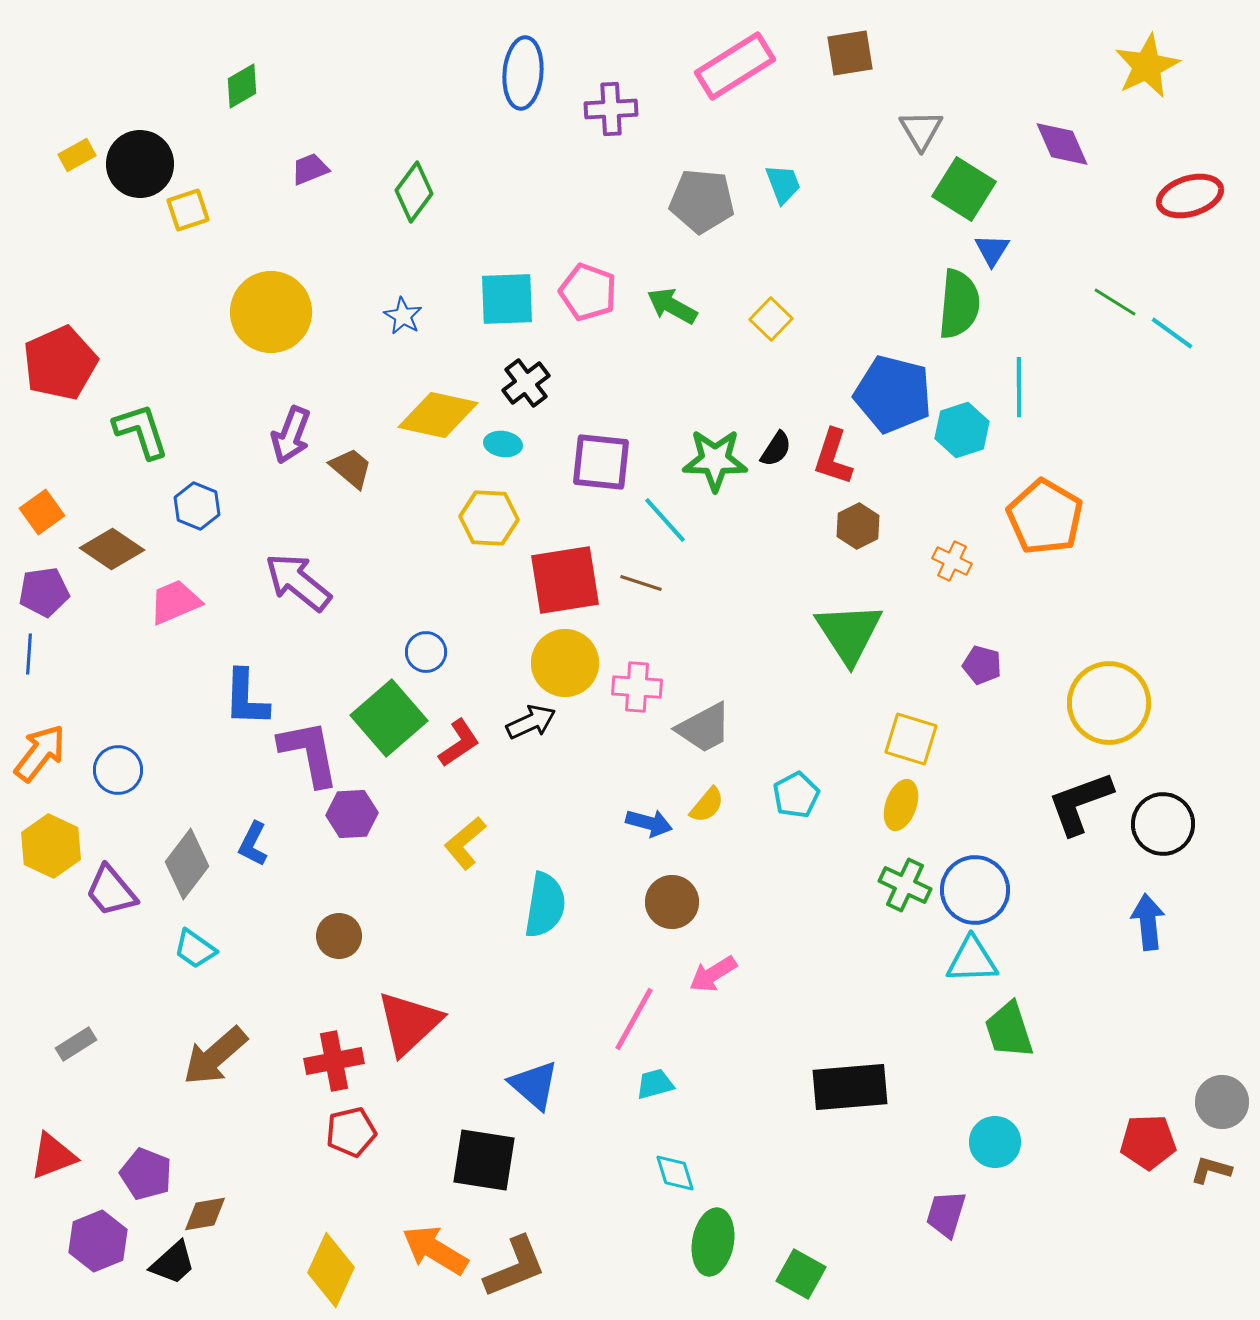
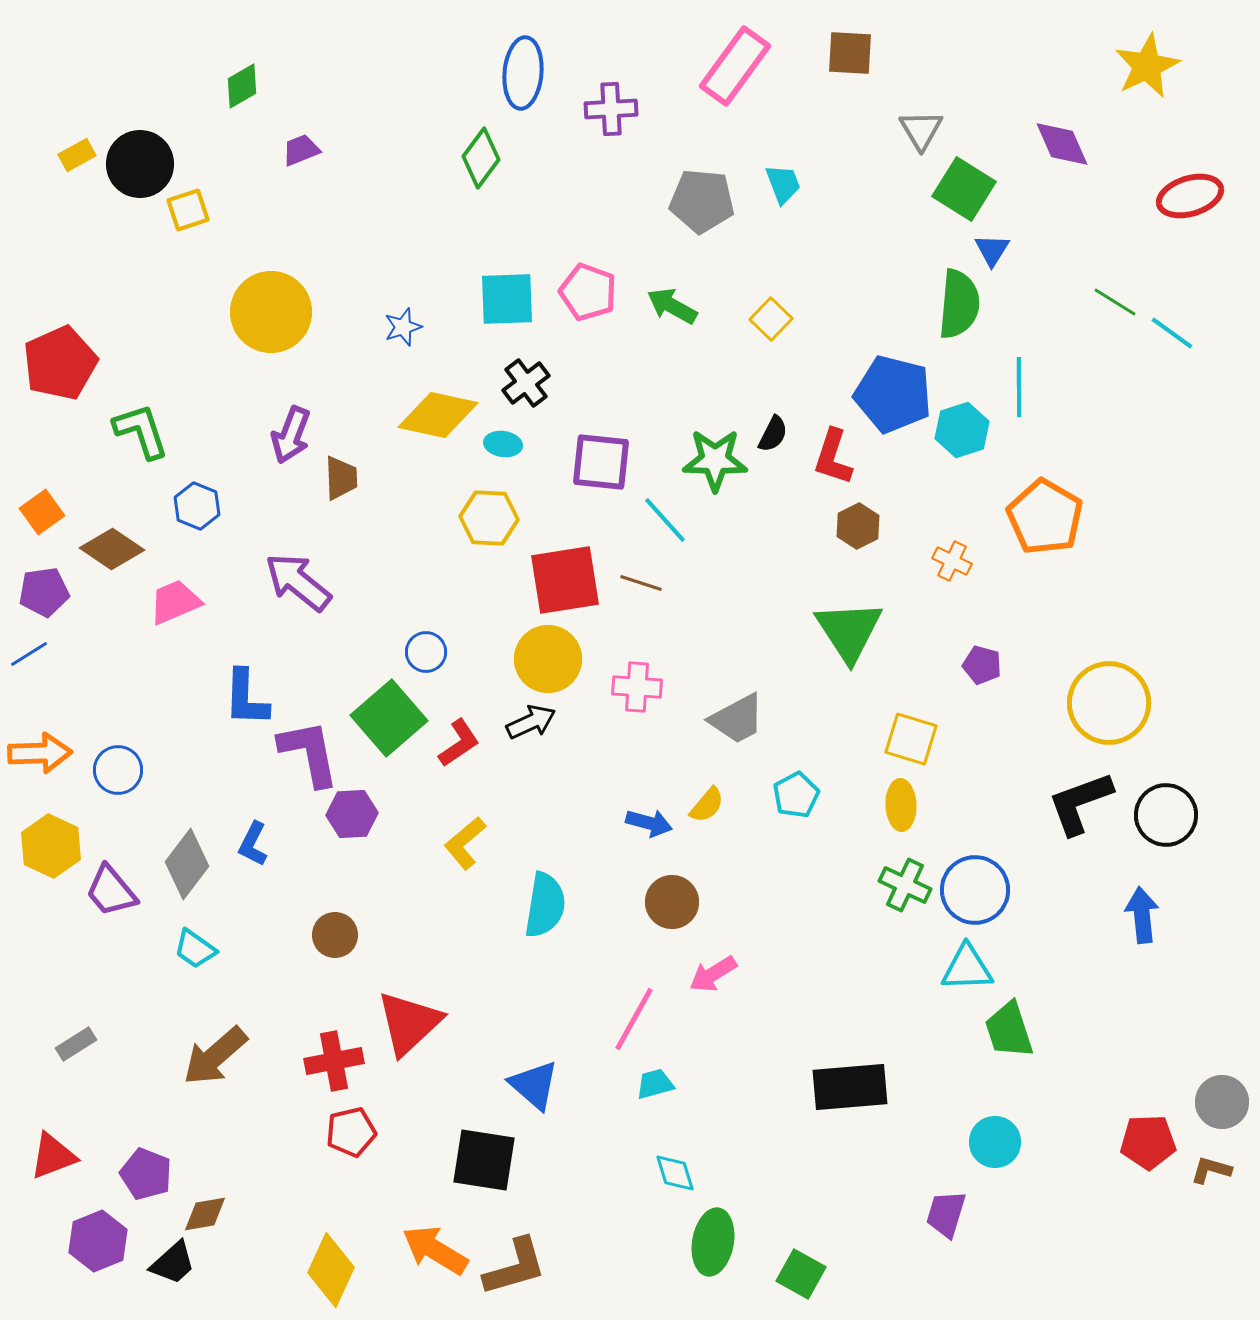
brown square at (850, 53): rotated 12 degrees clockwise
pink rectangle at (735, 66): rotated 22 degrees counterclockwise
purple trapezoid at (310, 169): moved 9 px left, 19 px up
green diamond at (414, 192): moved 67 px right, 34 px up
blue star at (403, 316): moved 11 px down; rotated 24 degrees clockwise
black semicircle at (776, 449): moved 3 px left, 15 px up; rotated 6 degrees counterclockwise
brown trapezoid at (351, 468): moved 10 px left, 10 px down; rotated 48 degrees clockwise
green triangle at (849, 633): moved 2 px up
blue line at (29, 654): rotated 54 degrees clockwise
yellow circle at (565, 663): moved 17 px left, 4 px up
gray trapezoid at (704, 728): moved 33 px right, 9 px up
orange arrow at (40, 753): rotated 50 degrees clockwise
yellow ellipse at (901, 805): rotated 21 degrees counterclockwise
black circle at (1163, 824): moved 3 px right, 9 px up
blue arrow at (1148, 922): moved 6 px left, 7 px up
brown circle at (339, 936): moved 4 px left, 1 px up
cyan triangle at (972, 960): moved 5 px left, 8 px down
brown L-shape at (515, 1267): rotated 6 degrees clockwise
